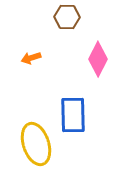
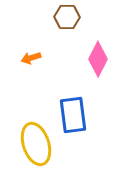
blue rectangle: rotated 6 degrees counterclockwise
